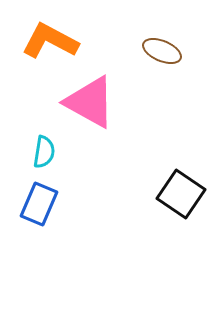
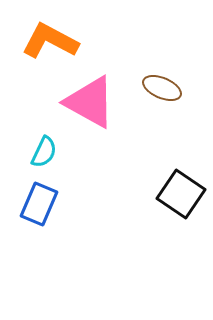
brown ellipse: moved 37 px down
cyan semicircle: rotated 16 degrees clockwise
